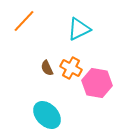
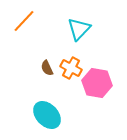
cyan triangle: rotated 20 degrees counterclockwise
